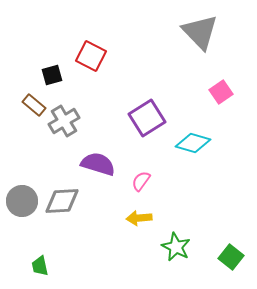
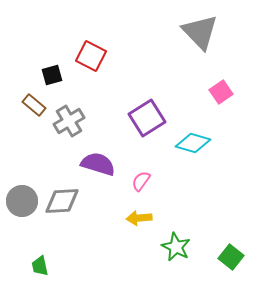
gray cross: moved 5 px right
